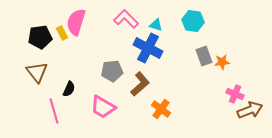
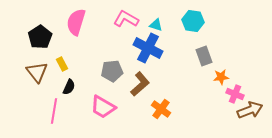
pink L-shape: rotated 15 degrees counterclockwise
yellow rectangle: moved 31 px down
black pentagon: rotated 25 degrees counterclockwise
orange star: moved 1 px left, 15 px down
black semicircle: moved 2 px up
pink line: rotated 25 degrees clockwise
